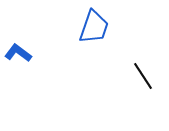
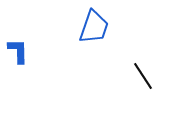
blue L-shape: moved 2 px up; rotated 52 degrees clockwise
